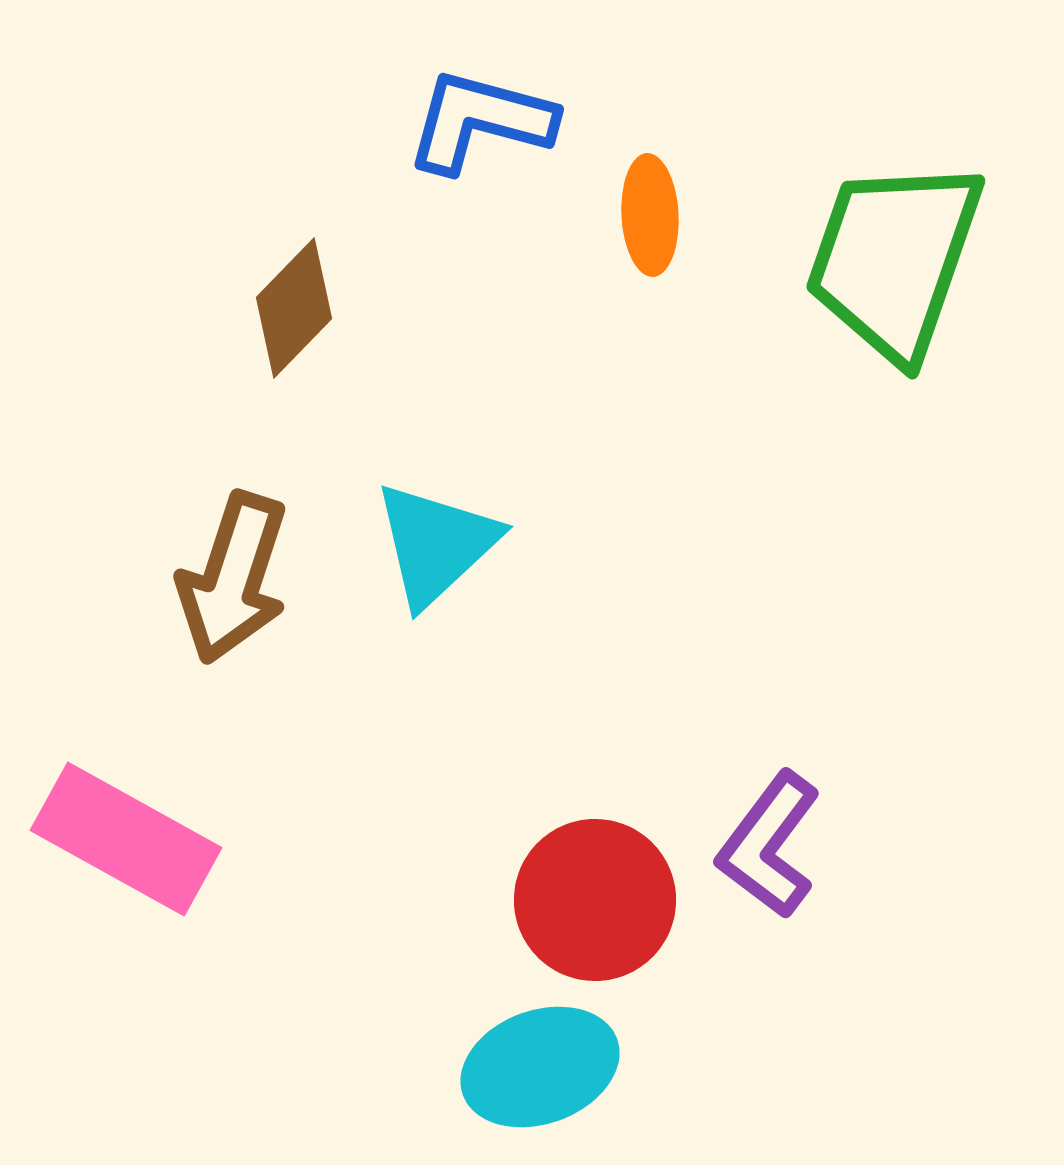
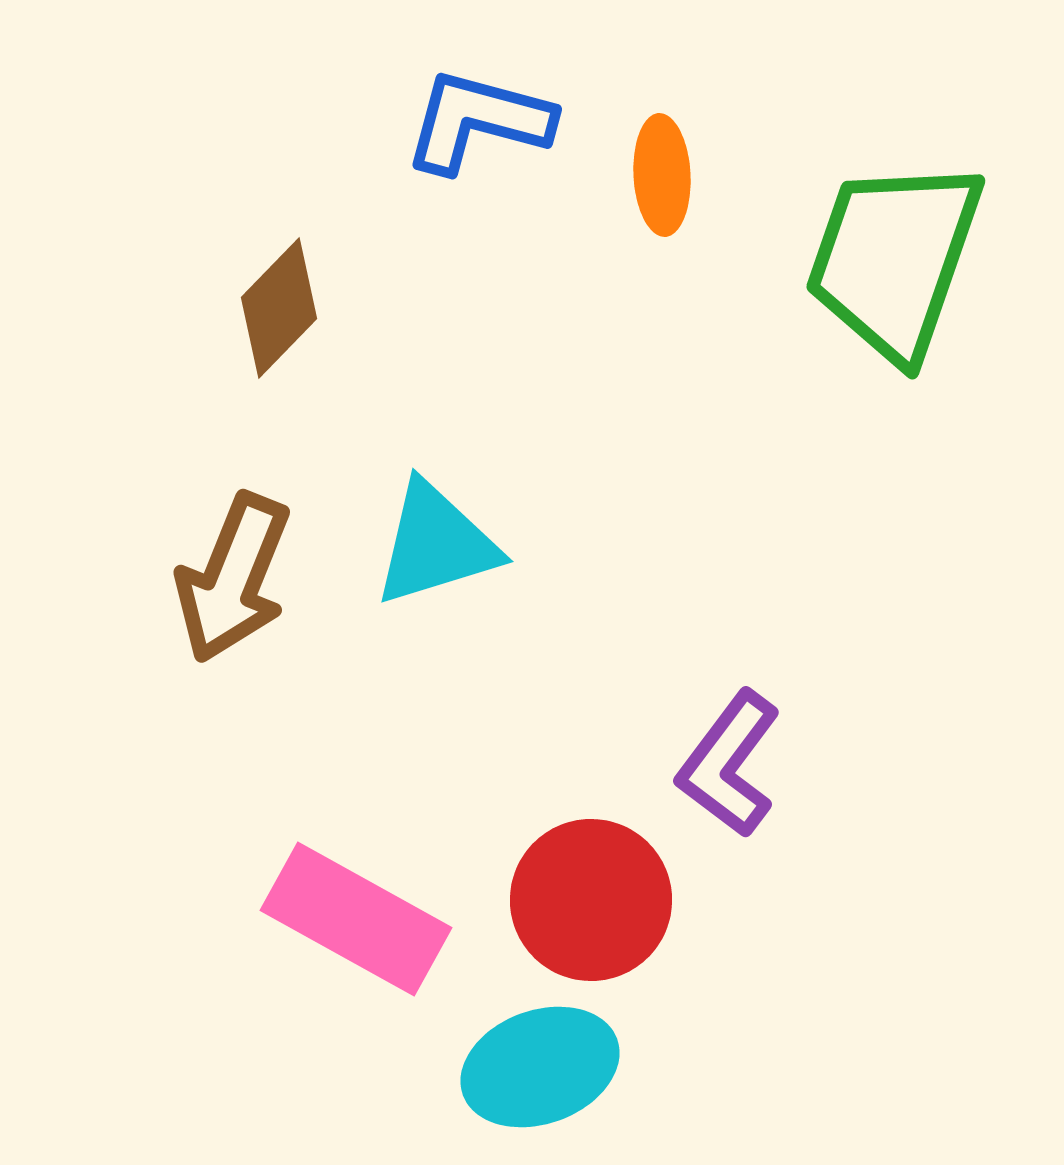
blue L-shape: moved 2 px left
orange ellipse: moved 12 px right, 40 px up
brown diamond: moved 15 px left
cyan triangle: rotated 26 degrees clockwise
brown arrow: rotated 4 degrees clockwise
pink rectangle: moved 230 px right, 80 px down
purple L-shape: moved 40 px left, 81 px up
red circle: moved 4 px left
